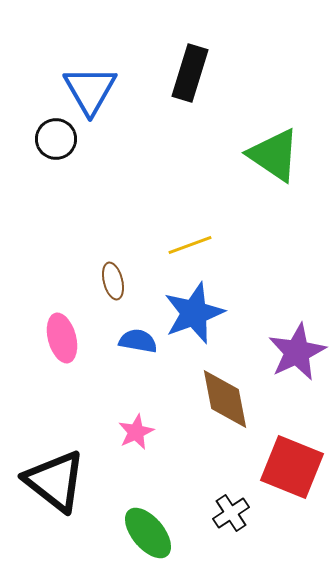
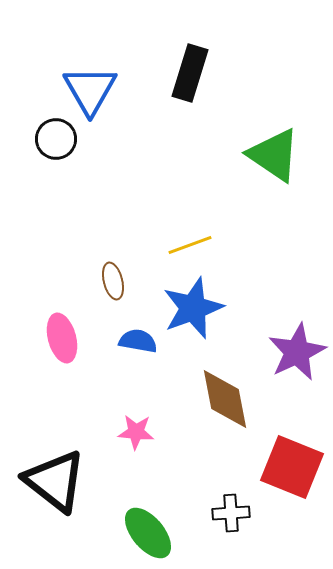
blue star: moved 1 px left, 5 px up
pink star: rotated 30 degrees clockwise
black cross: rotated 30 degrees clockwise
